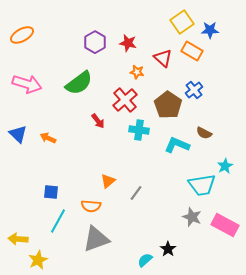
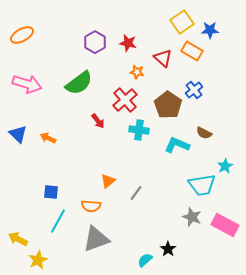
yellow arrow: rotated 24 degrees clockwise
